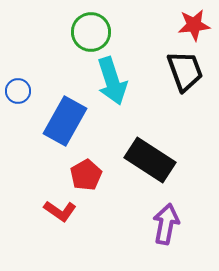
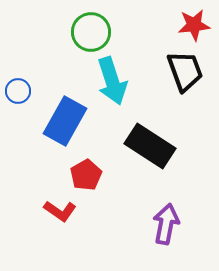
black rectangle: moved 14 px up
